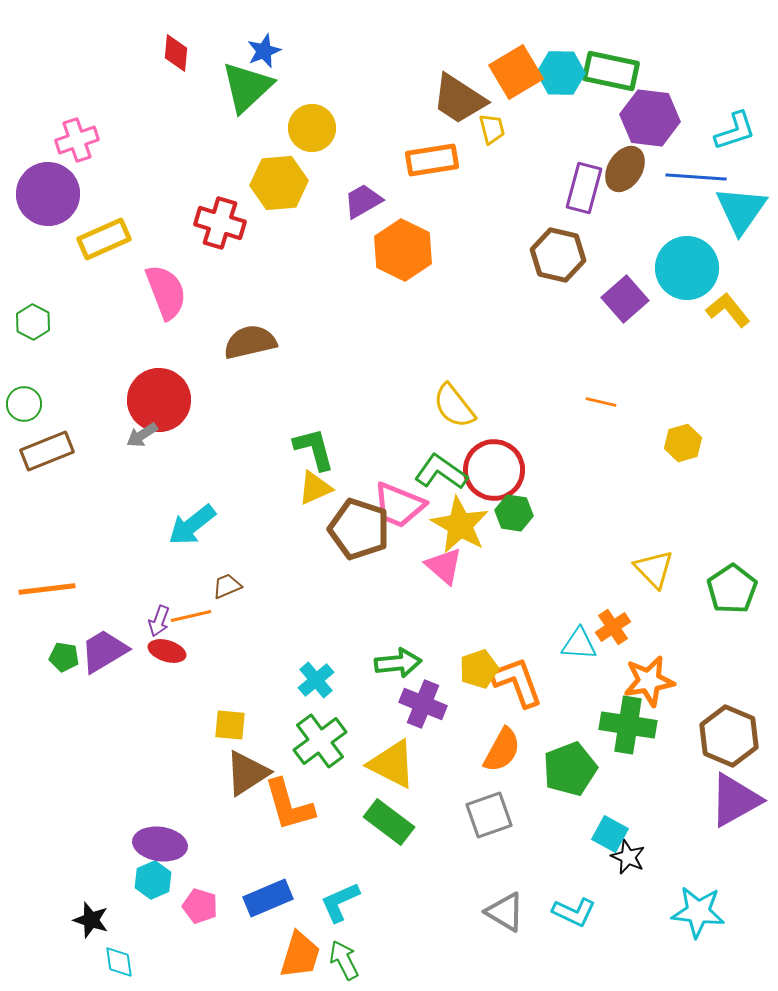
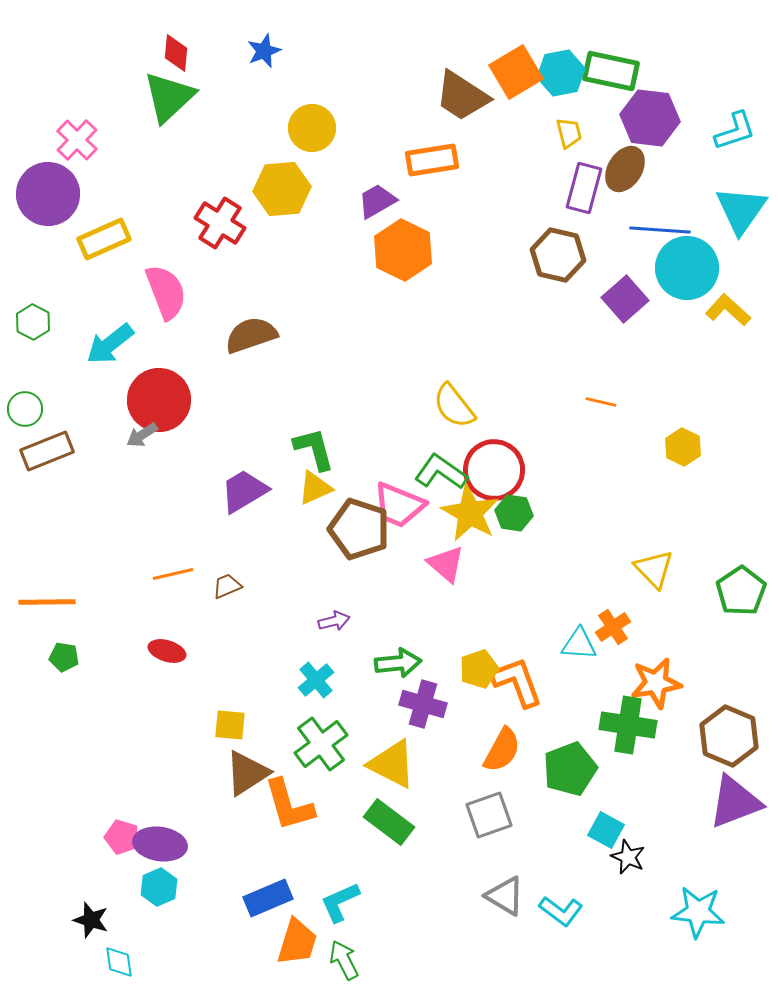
cyan hexagon at (561, 73): rotated 12 degrees counterclockwise
green triangle at (247, 87): moved 78 px left, 10 px down
brown trapezoid at (459, 99): moved 3 px right, 3 px up
yellow trapezoid at (492, 129): moved 77 px right, 4 px down
pink cross at (77, 140): rotated 27 degrees counterclockwise
blue line at (696, 177): moved 36 px left, 53 px down
yellow hexagon at (279, 183): moved 3 px right, 6 px down
purple trapezoid at (363, 201): moved 14 px right
red cross at (220, 223): rotated 15 degrees clockwise
yellow L-shape at (728, 310): rotated 9 degrees counterclockwise
brown semicircle at (250, 342): moved 1 px right, 7 px up; rotated 6 degrees counterclockwise
green circle at (24, 404): moved 1 px right, 5 px down
yellow hexagon at (683, 443): moved 4 px down; rotated 18 degrees counterclockwise
cyan arrow at (192, 525): moved 82 px left, 181 px up
yellow star at (460, 525): moved 10 px right, 12 px up
pink triangle at (444, 566): moved 2 px right, 2 px up
orange line at (47, 589): moved 13 px down; rotated 6 degrees clockwise
green pentagon at (732, 589): moved 9 px right, 2 px down
orange line at (191, 616): moved 18 px left, 42 px up
purple arrow at (159, 621): moved 175 px right; rotated 124 degrees counterclockwise
purple trapezoid at (104, 651): moved 140 px right, 160 px up
orange star at (649, 681): moved 7 px right, 2 px down
purple cross at (423, 704): rotated 6 degrees counterclockwise
green cross at (320, 741): moved 1 px right, 3 px down
purple triangle at (735, 800): moved 2 px down; rotated 8 degrees clockwise
cyan square at (610, 834): moved 4 px left, 4 px up
cyan hexagon at (153, 880): moved 6 px right, 7 px down
pink pentagon at (200, 906): moved 78 px left, 69 px up
gray triangle at (505, 912): moved 16 px up
cyan L-shape at (574, 912): moved 13 px left, 1 px up; rotated 12 degrees clockwise
orange trapezoid at (300, 955): moved 3 px left, 13 px up
